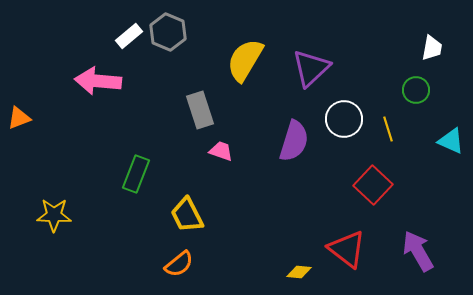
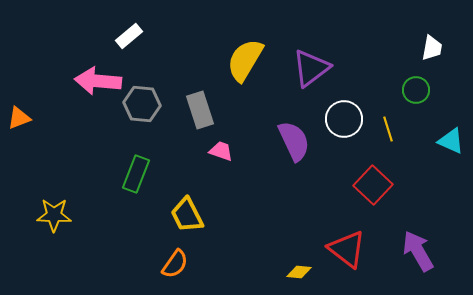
gray hexagon: moved 26 px left, 72 px down; rotated 18 degrees counterclockwise
purple triangle: rotated 6 degrees clockwise
purple semicircle: rotated 42 degrees counterclockwise
orange semicircle: moved 4 px left; rotated 16 degrees counterclockwise
